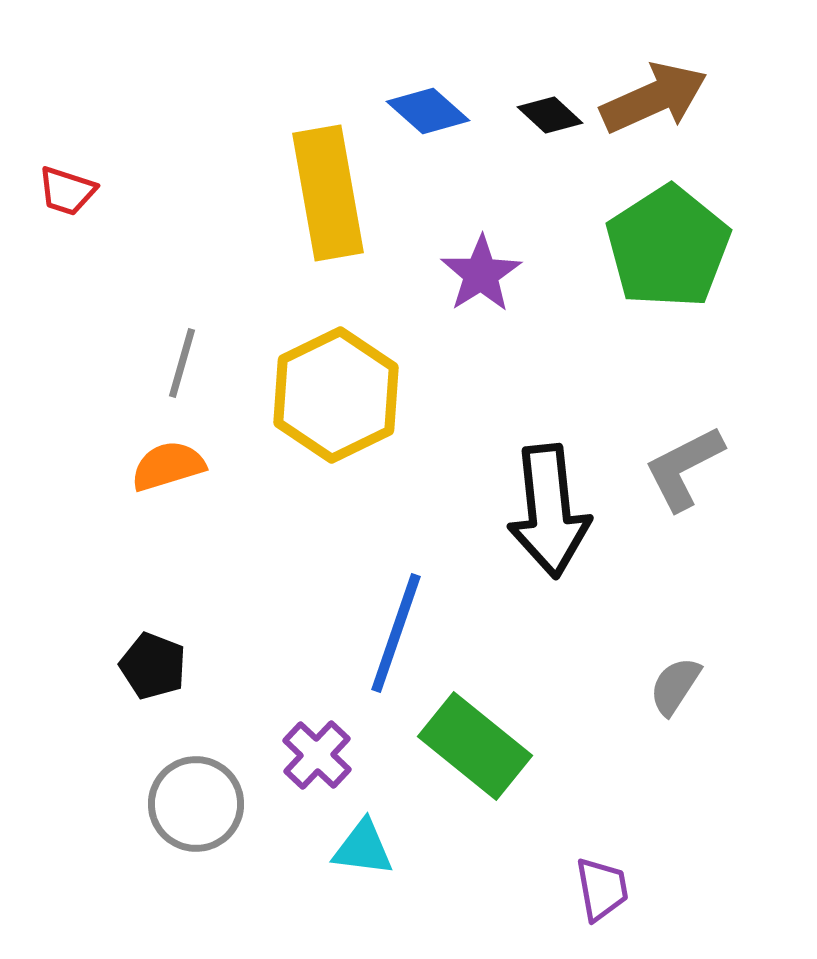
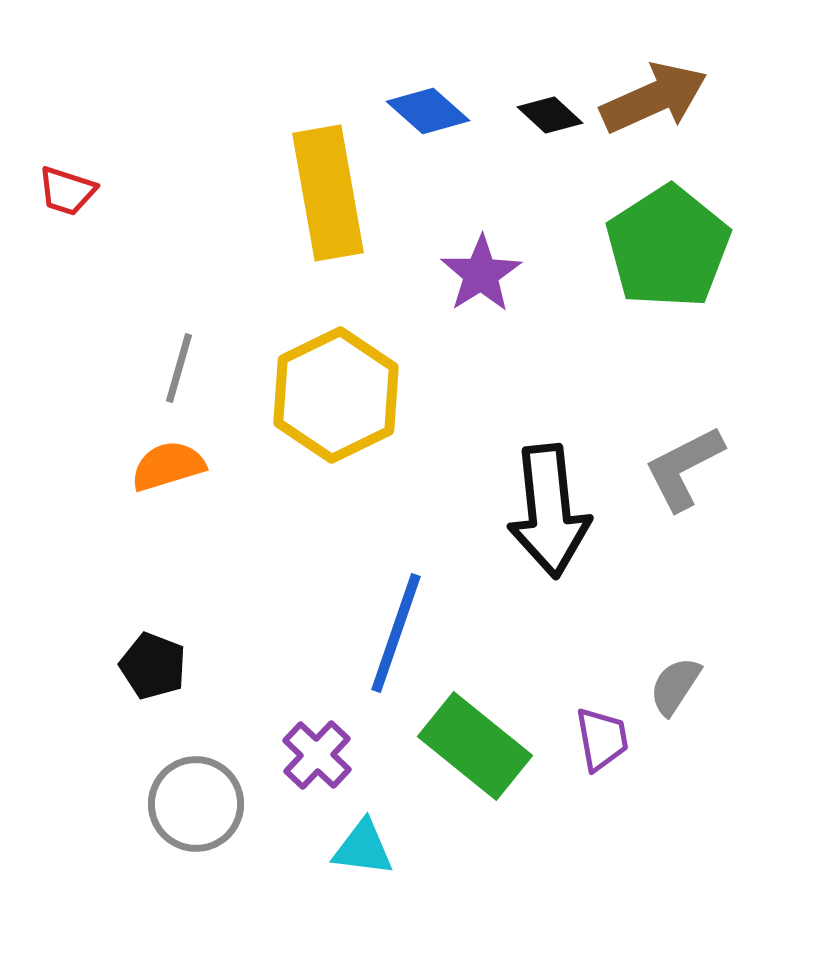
gray line: moved 3 px left, 5 px down
purple trapezoid: moved 150 px up
